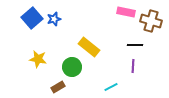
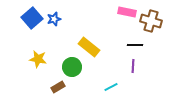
pink rectangle: moved 1 px right
